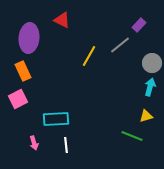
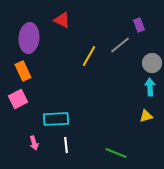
purple rectangle: rotated 64 degrees counterclockwise
cyan arrow: rotated 18 degrees counterclockwise
green line: moved 16 px left, 17 px down
